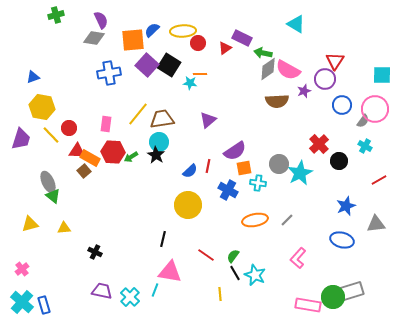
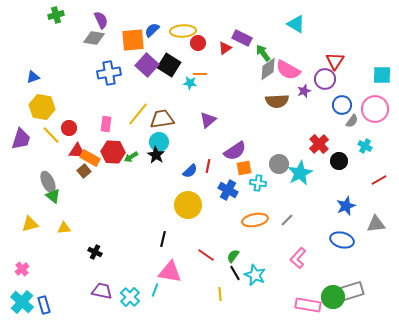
green arrow at (263, 53): rotated 42 degrees clockwise
gray semicircle at (363, 121): moved 11 px left
